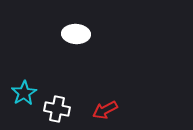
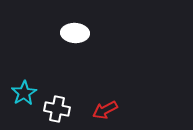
white ellipse: moved 1 px left, 1 px up
